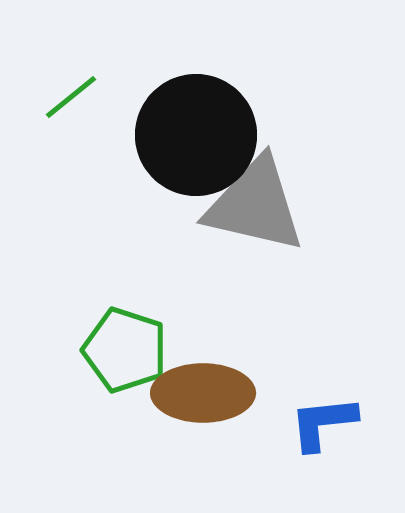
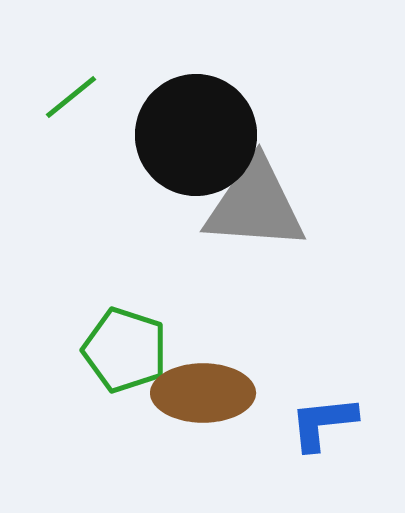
gray triangle: rotated 9 degrees counterclockwise
